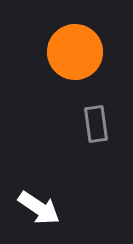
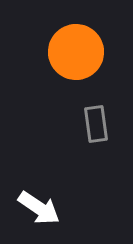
orange circle: moved 1 px right
